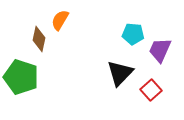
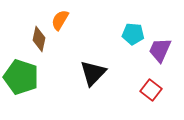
black triangle: moved 27 px left
red square: rotated 10 degrees counterclockwise
